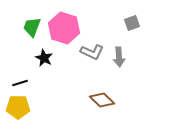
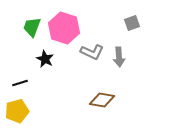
black star: moved 1 px right, 1 px down
brown diamond: rotated 35 degrees counterclockwise
yellow pentagon: moved 1 px left, 4 px down; rotated 15 degrees counterclockwise
